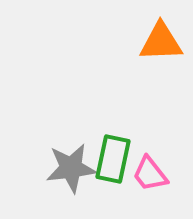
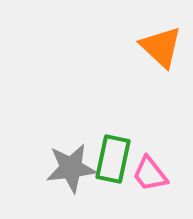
orange triangle: moved 5 px down; rotated 45 degrees clockwise
